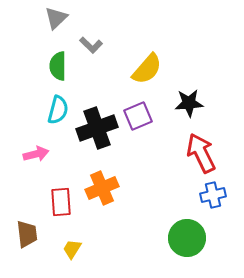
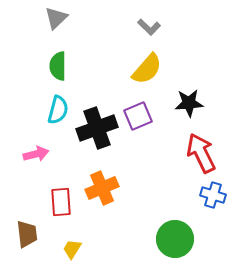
gray L-shape: moved 58 px right, 18 px up
blue cross: rotated 30 degrees clockwise
green circle: moved 12 px left, 1 px down
